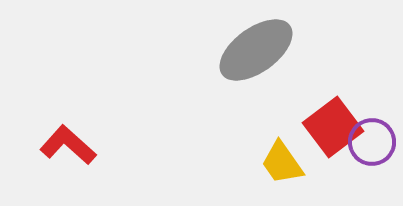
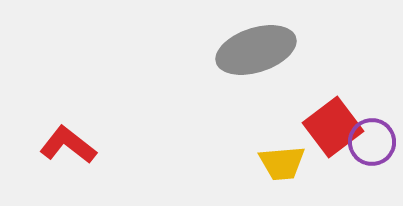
gray ellipse: rotated 18 degrees clockwise
red L-shape: rotated 4 degrees counterclockwise
yellow trapezoid: rotated 60 degrees counterclockwise
